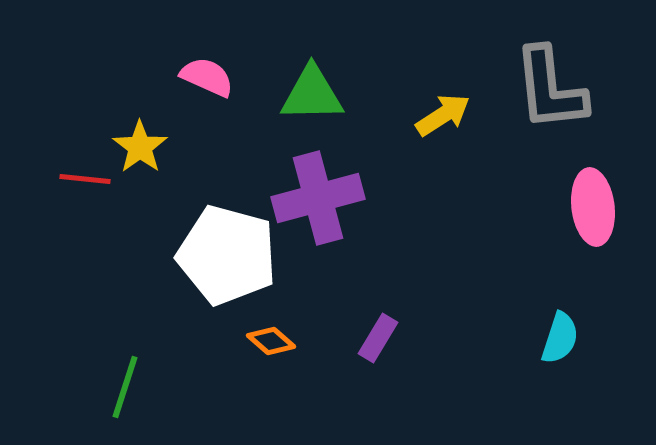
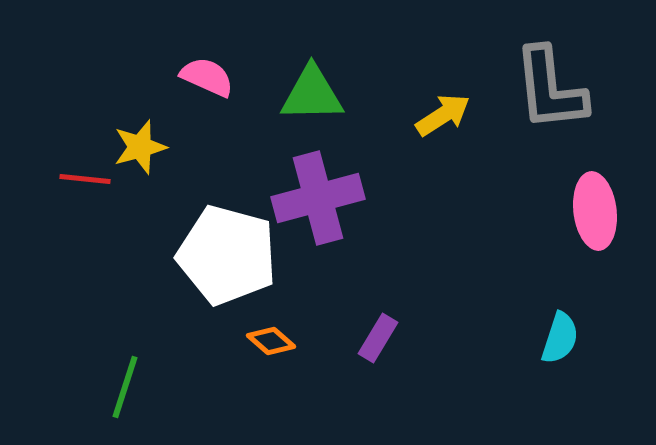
yellow star: rotated 20 degrees clockwise
pink ellipse: moved 2 px right, 4 px down
